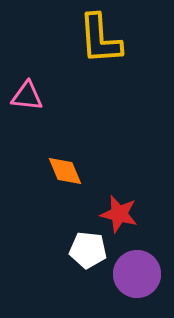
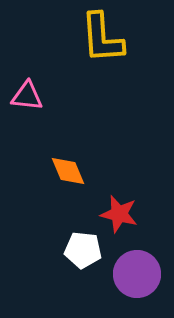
yellow L-shape: moved 2 px right, 1 px up
orange diamond: moved 3 px right
white pentagon: moved 5 px left
